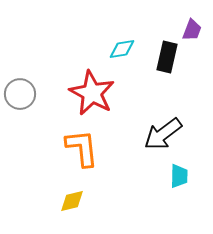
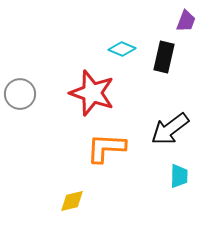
purple trapezoid: moved 6 px left, 9 px up
cyan diamond: rotated 32 degrees clockwise
black rectangle: moved 3 px left
red star: rotated 9 degrees counterclockwise
black arrow: moved 7 px right, 5 px up
orange L-shape: moved 24 px right; rotated 81 degrees counterclockwise
